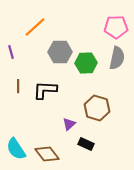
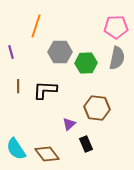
orange line: moved 1 px right, 1 px up; rotated 30 degrees counterclockwise
brown hexagon: rotated 10 degrees counterclockwise
black rectangle: rotated 42 degrees clockwise
